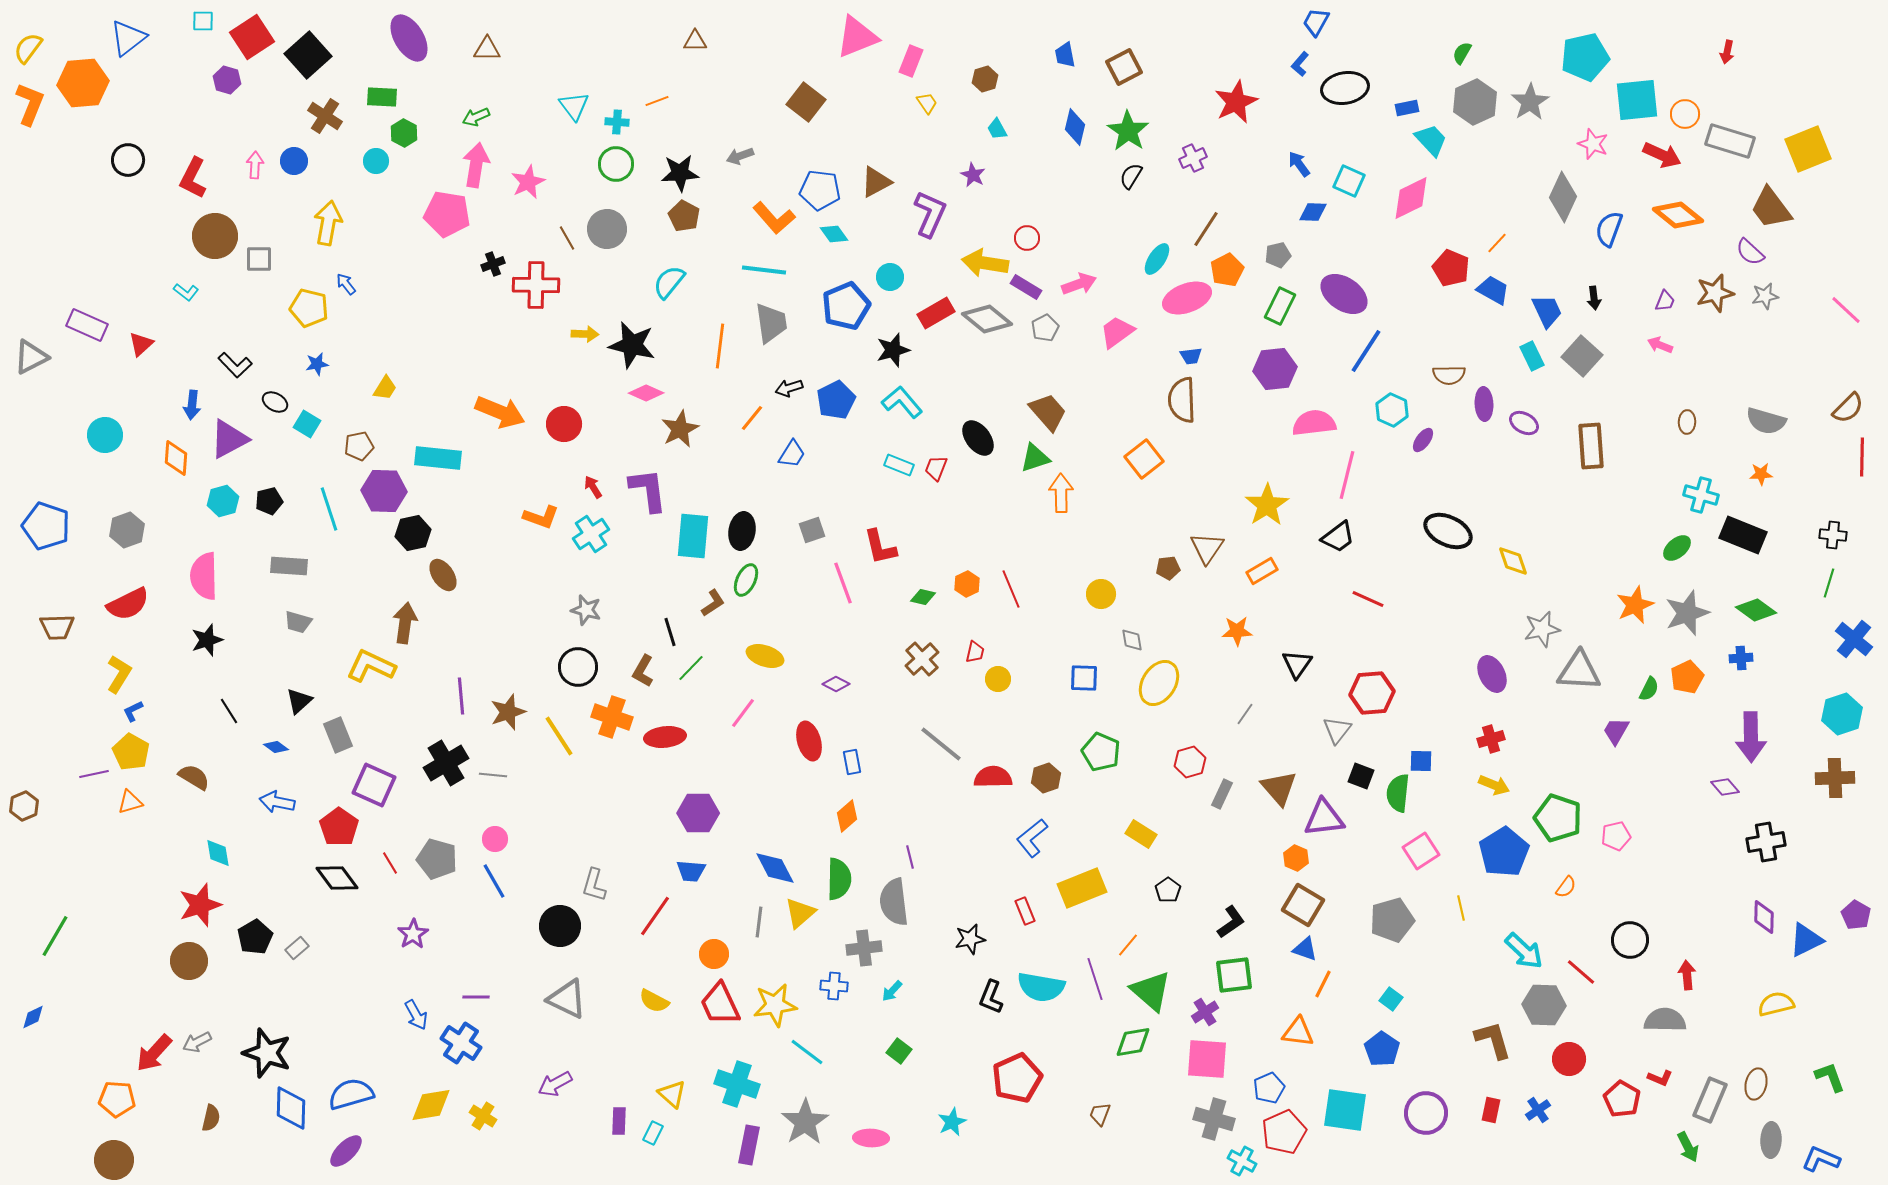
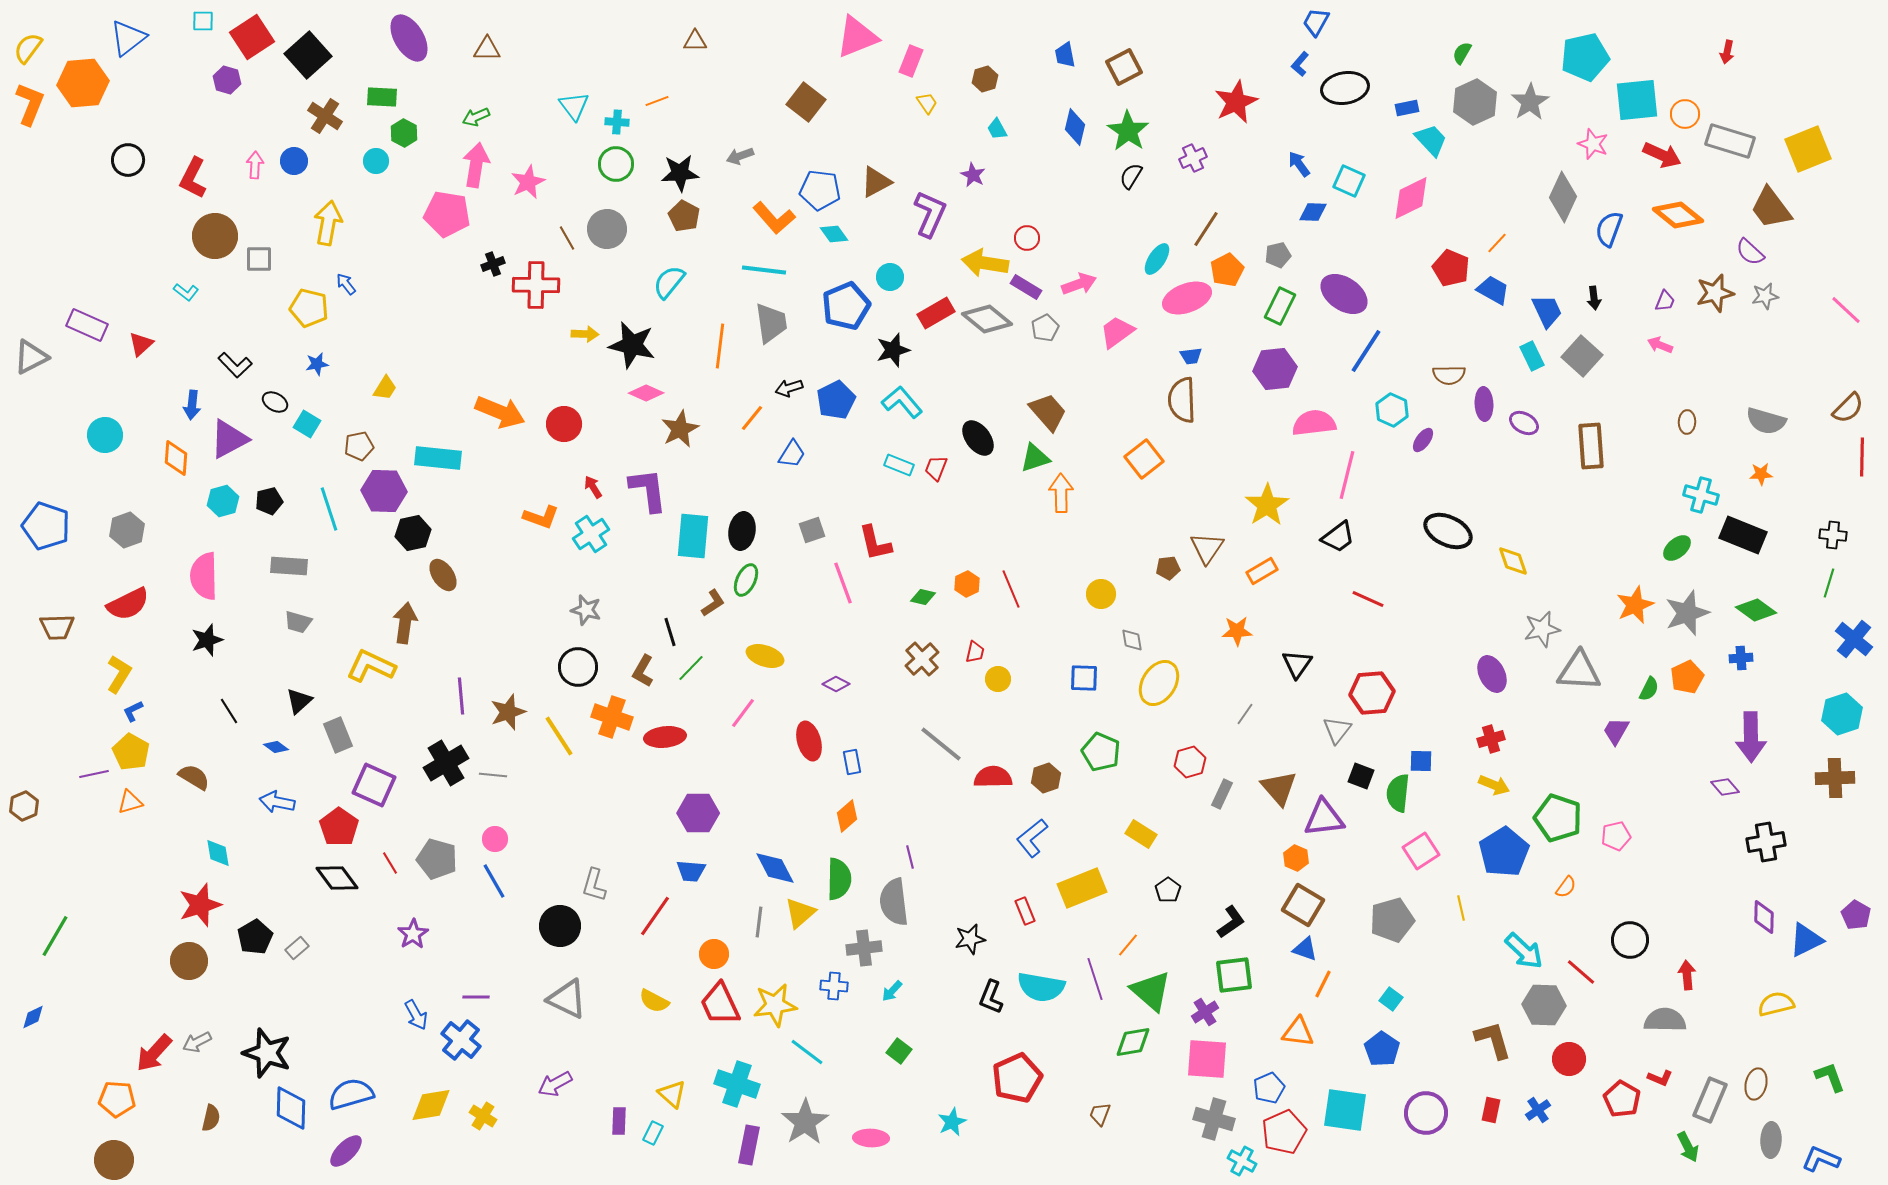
red L-shape at (880, 547): moved 5 px left, 4 px up
blue cross at (461, 1043): moved 3 px up; rotated 6 degrees clockwise
